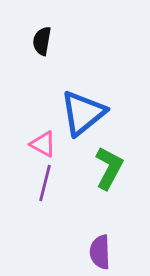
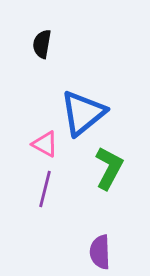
black semicircle: moved 3 px down
pink triangle: moved 2 px right
purple line: moved 6 px down
